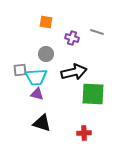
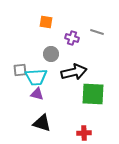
gray circle: moved 5 px right
